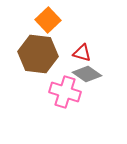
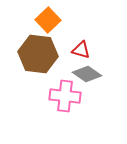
red triangle: moved 1 px left, 3 px up
pink cross: moved 4 px down; rotated 12 degrees counterclockwise
